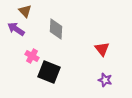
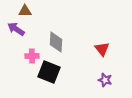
brown triangle: rotated 48 degrees counterclockwise
gray diamond: moved 13 px down
pink cross: rotated 32 degrees counterclockwise
